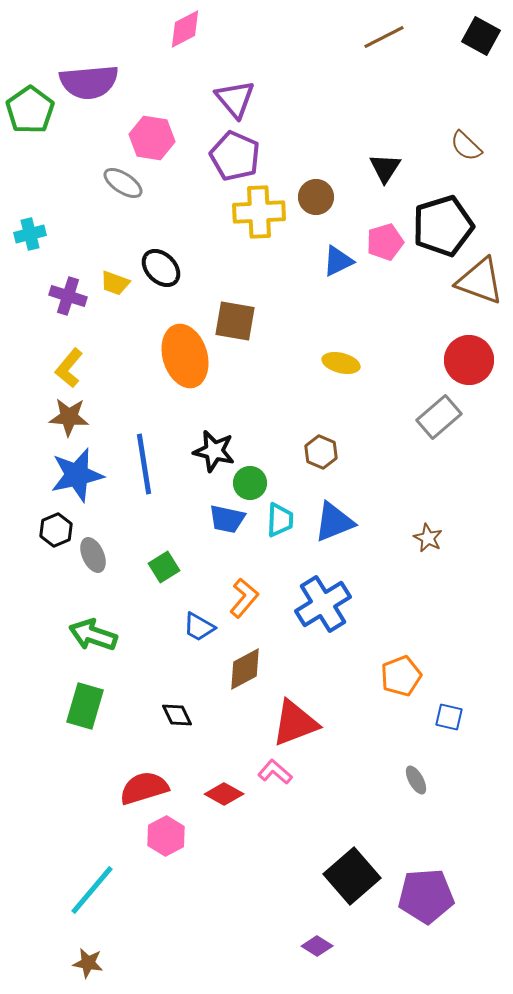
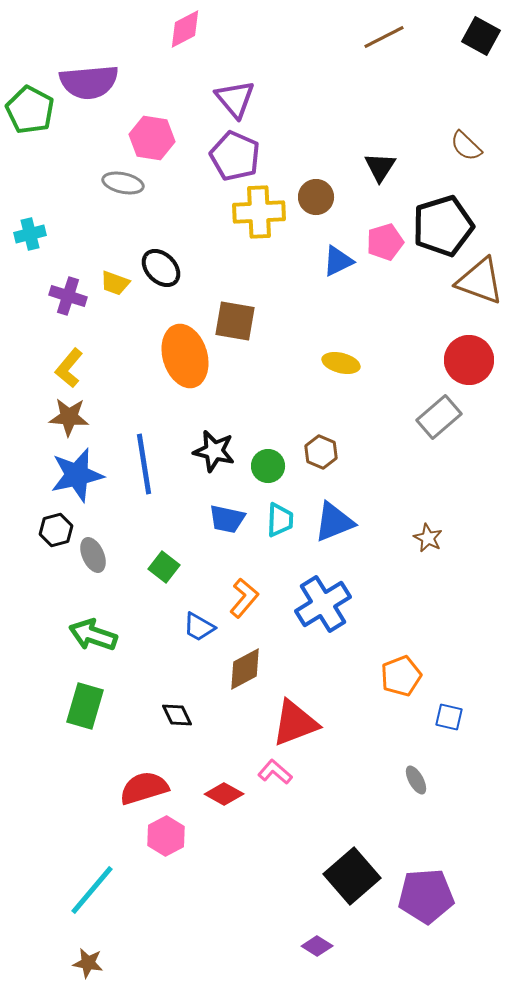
green pentagon at (30, 110): rotated 9 degrees counterclockwise
black triangle at (385, 168): moved 5 px left, 1 px up
gray ellipse at (123, 183): rotated 21 degrees counterclockwise
green circle at (250, 483): moved 18 px right, 17 px up
black hexagon at (56, 530): rotated 8 degrees clockwise
green square at (164, 567): rotated 20 degrees counterclockwise
